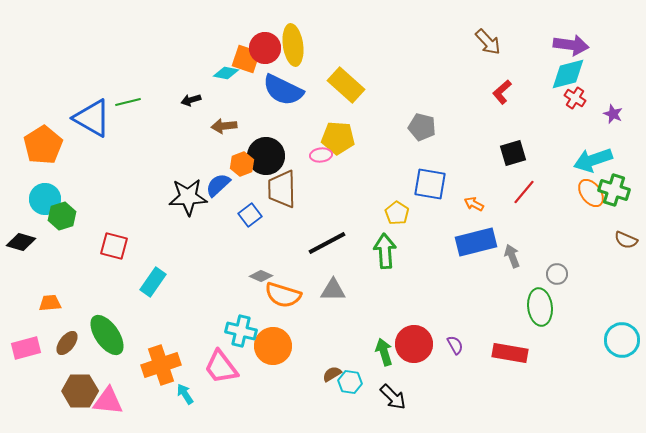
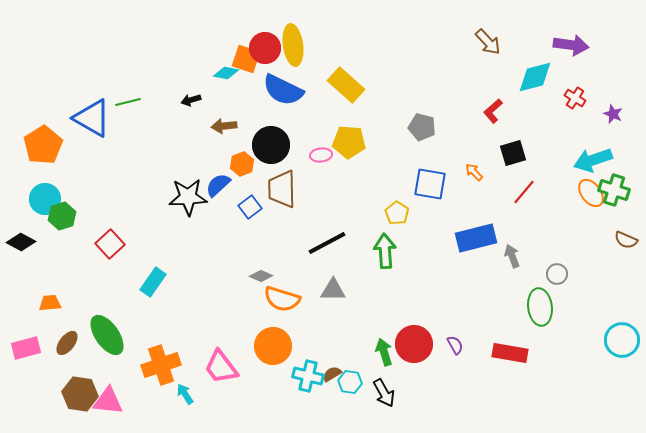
cyan diamond at (568, 74): moved 33 px left, 3 px down
red L-shape at (502, 92): moved 9 px left, 19 px down
yellow pentagon at (338, 138): moved 11 px right, 4 px down
black circle at (266, 156): moved 5 px right, 11 px up
orange arrow at (474, 204): moved 32 px up; rotated 18 degrees clockwise
blue square at (250, 215): moved 8 px up
black diamond at (21, 242): rotated 12 degrees clockwise
blue rectangle at (476, 242): moved 4 px up
red square at (114, 246): moved 4 px left, 2 px up; rotated 32 degrees clockwise
orange semicircle at (283, 295): moved 1 px left, 4 px down
cyan cross at (241, 331): moved 67 px right, 45 px down
brown hexagon at (80, 391): moved 3 px down; rotated 8 degrees clockwise
black arrow at (393, 397): moved 9 px left, 4 px up; rotated 16 degrees clockwise
